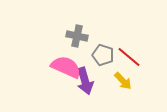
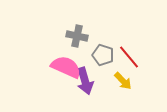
red line: rotated 10 degrees clockwise
